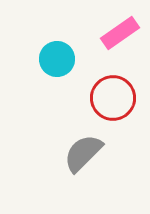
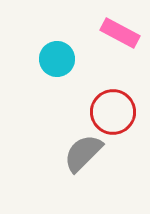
pink rectangle: rotated 63 degrees clockwise
red circle: moved 14 px down
